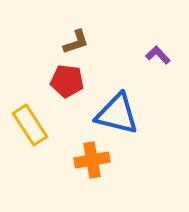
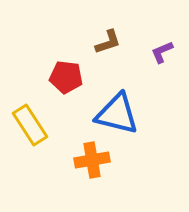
brown L-shape: moved 32 px right
purple L-shape: moved 4 px right, 3 px up; rotated 70 degrees counterclockwise
red pentagon: moved 1 px left, 4 px up
